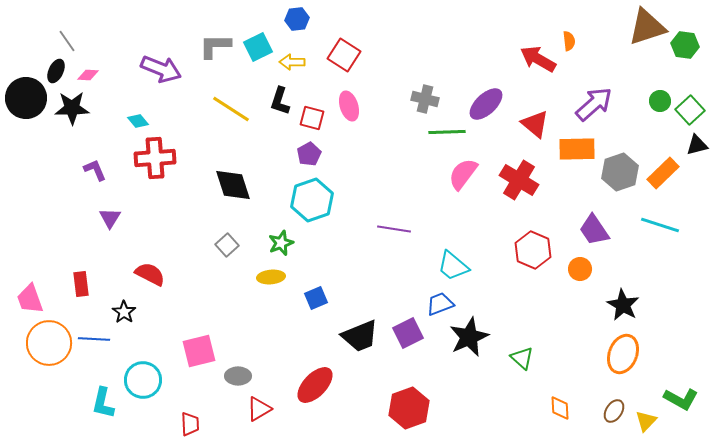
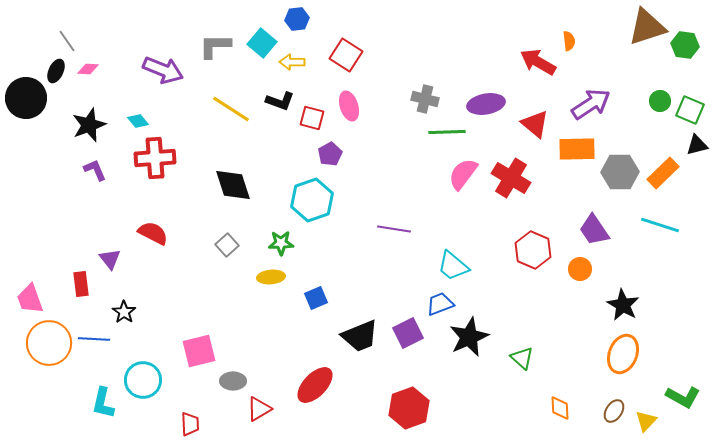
cyan square at (258, 47): moved 4 px right, 4 px up; rotated 24 degrees counterclockwise
red square at (344, 55): moved 2 px right
red arrow at (538, 59): moved 3 px down
purple arrow at (161, 69): moved 2 px right, 1 px down
pink diamond at (88, 75): moved 6 px up
black L-shape at (280, 101): rotated 88 degrees counterclockwise
purple ellipse at (486, 104): rotated 33 degrees clockwise
purple arrow at (594, 104): moved 3 px left; rotated 9 degrees clockwise
black star at (72, 108): moved 17 px right, 17 px down; rotated 20 degrees counterclockwise
green square at (690, 110): rotated 24 degrees counterclockwise
purple pentagon at (309, 154): moved 21 px right
gray hexagon at (620, 172): rotated 18 degrees clockwise
red cross at (519, 180): moved 8 px left, 2 px up
purple triangle at (110, 218): moved 41 px down; rotated 10 degrees counterclockwise
green star at (281, 243): rotated 20 degrees clockwise
red semicircle at (150, 274): moved 3 px right, 41 px up
gray ellipse at (238, 376): moved 5 px left, 5 px down
green L-shape at (681, 399): moved 2 px right, 2 px up
